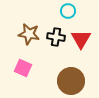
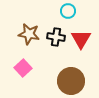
pink square: rotated 24 degrees clockwise
